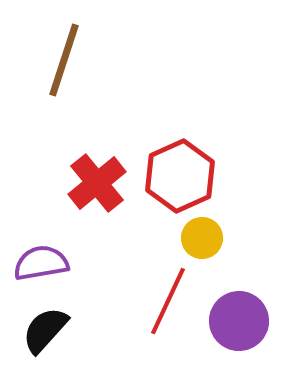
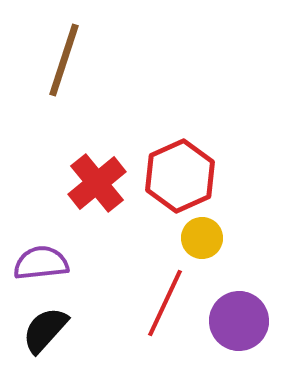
purple semicircle: rotated 4 degrees clockwise
red line: moved 3 px left, 2 px down
